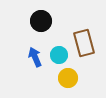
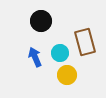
brown rectangle: moved 1 px right, 1 px up
cyan circle: moved 1 px right, 2 px up
yellow circle: moved 1 px left, 3 px up
